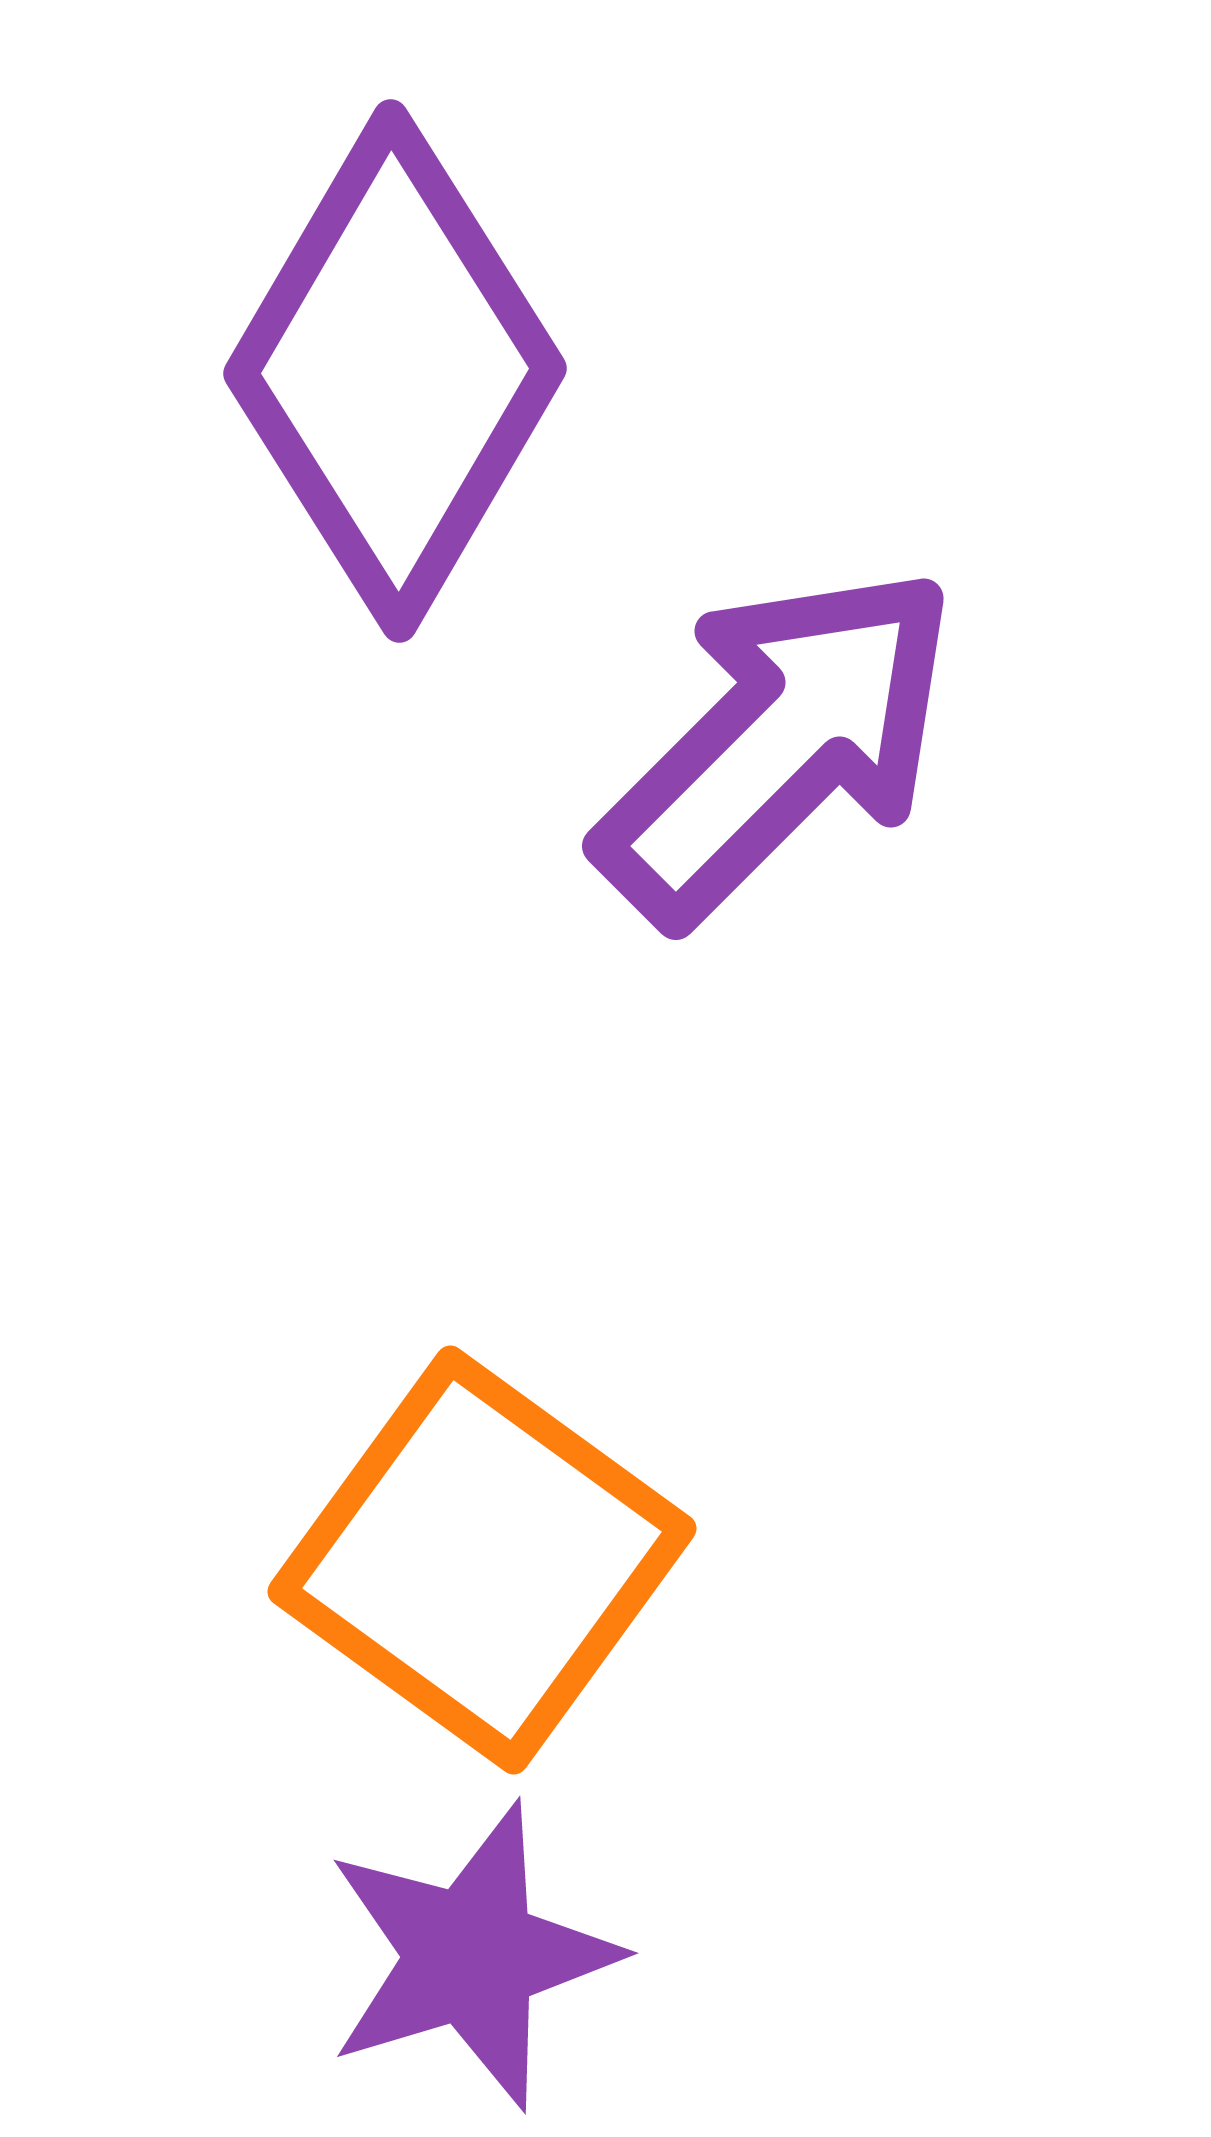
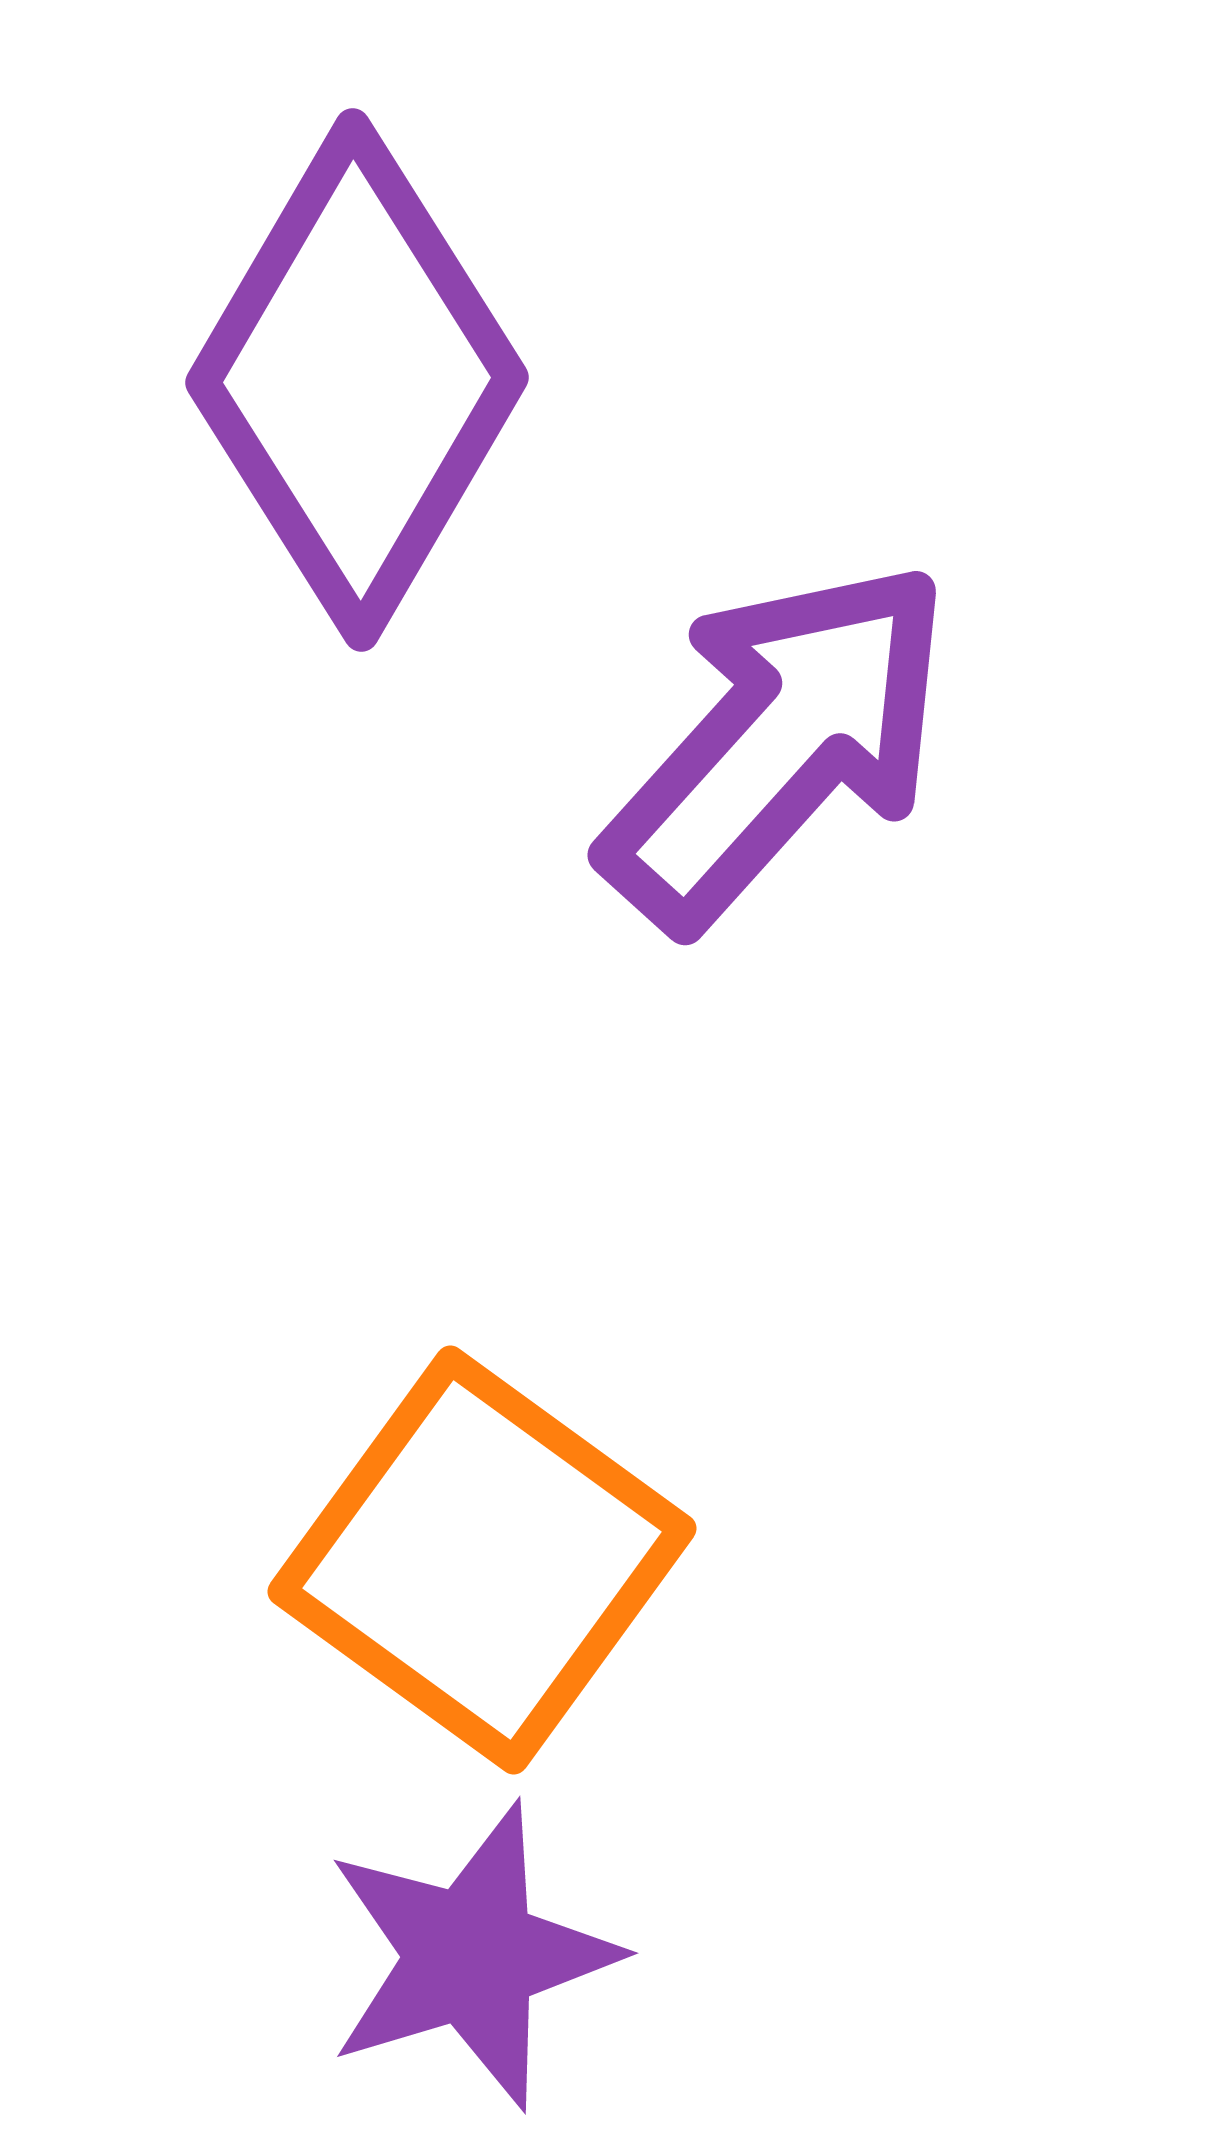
purple diamond: moved 38 px left, 9 px down
purple arrow: rotated 3 degrees counterclockwise
